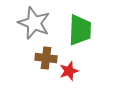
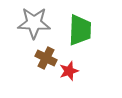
gray star: rotated 20 degrees counterclockwise
brown cross: rotated 20 degrees clockwise
